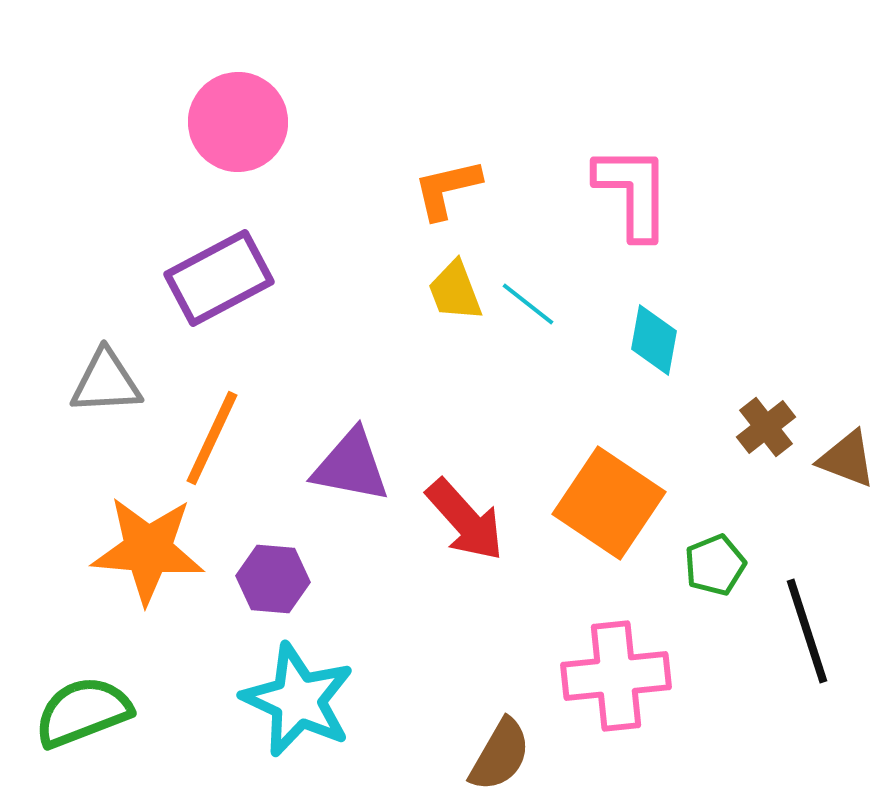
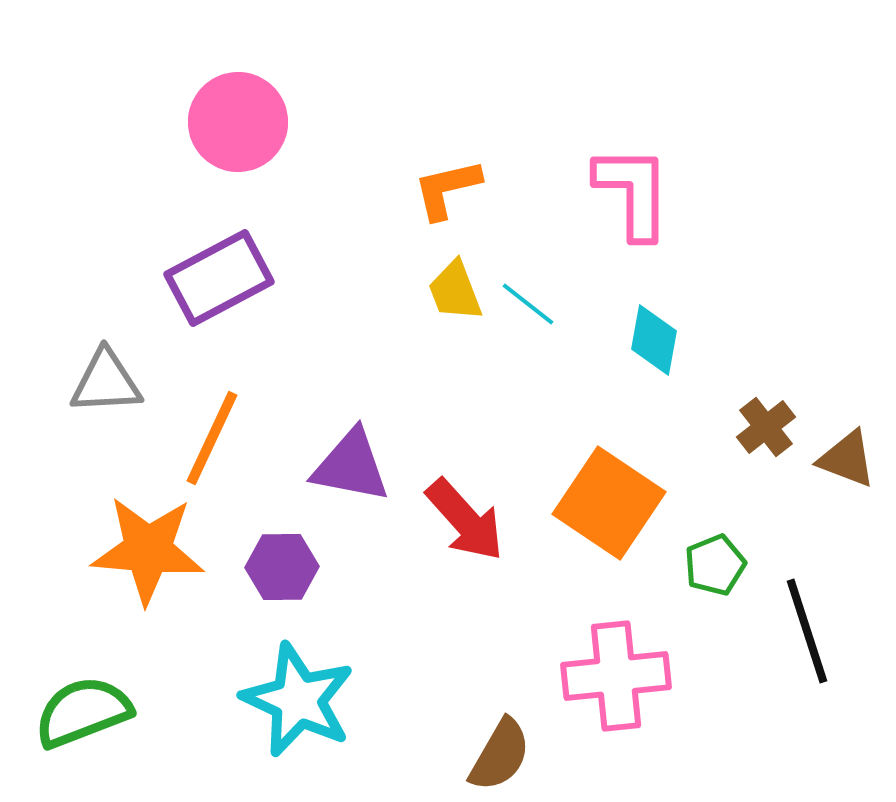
purple hexagon: moved 9 px right, 12 px up; rotated 6 degrees counterclockwise
